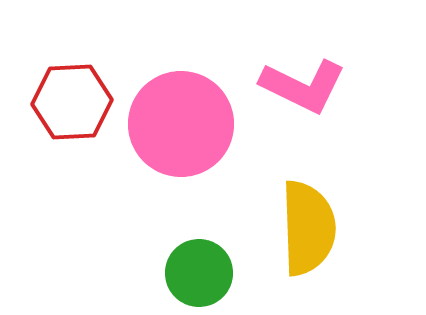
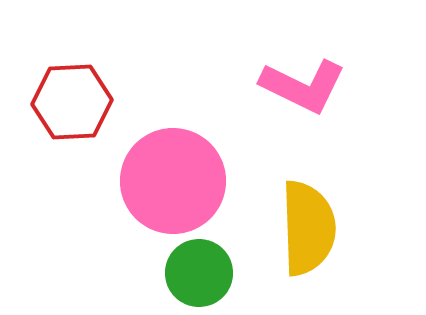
pink circle: moved 8 px left, 57 px down
